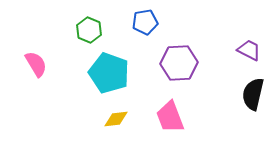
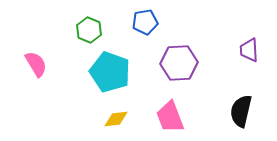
purple trapezoid: rotated 120 degrees counterclockwise
cyan pentagon: moved 1 px right, 1 px up
black semicircle: moved 12 px left, 17 px down
